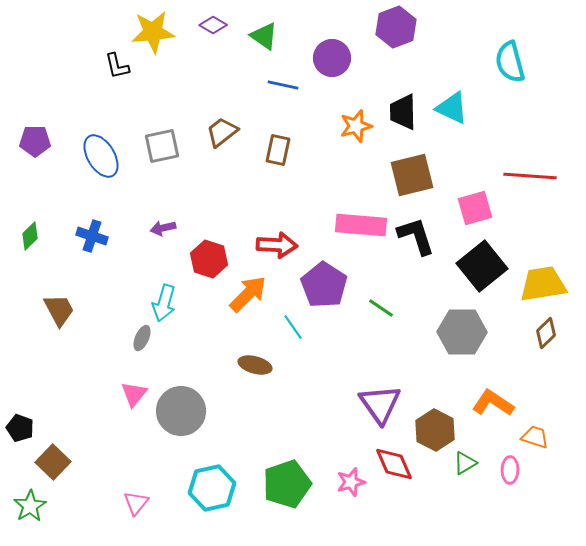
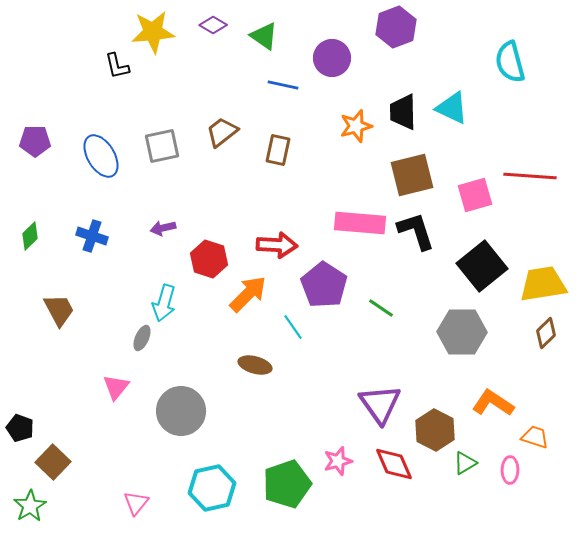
pink square at (475, 208): moved 13 px up
pink rectangle at (361, 225): moved 1 px left, 2 px up
black L-shape at (416, 236): moved 5 px up
pink triangle at (134, 394): moved 18 px left, 7 px up
pink star at (351, 482): moved 13 px left, 21 px up
